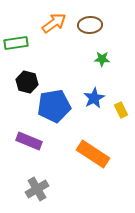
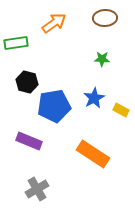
brown ellipse: moved 15 px right, 7 px up
yellow rectangle: rotated 35 degrees counterclockwise
